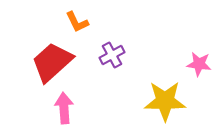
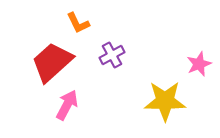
orange L-shape: moved 1 px right, 1 px down
pink star: rotated 30 degrees counterclockwise
pink arrow: moved 3 px right, 3 px up; rotated 32 degrees clockwise
